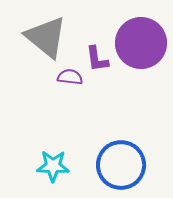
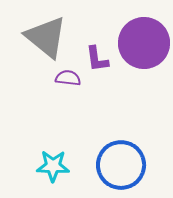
purple circle: moved 3 px right
purple semicircle: moved 2 px left, 1 px down
